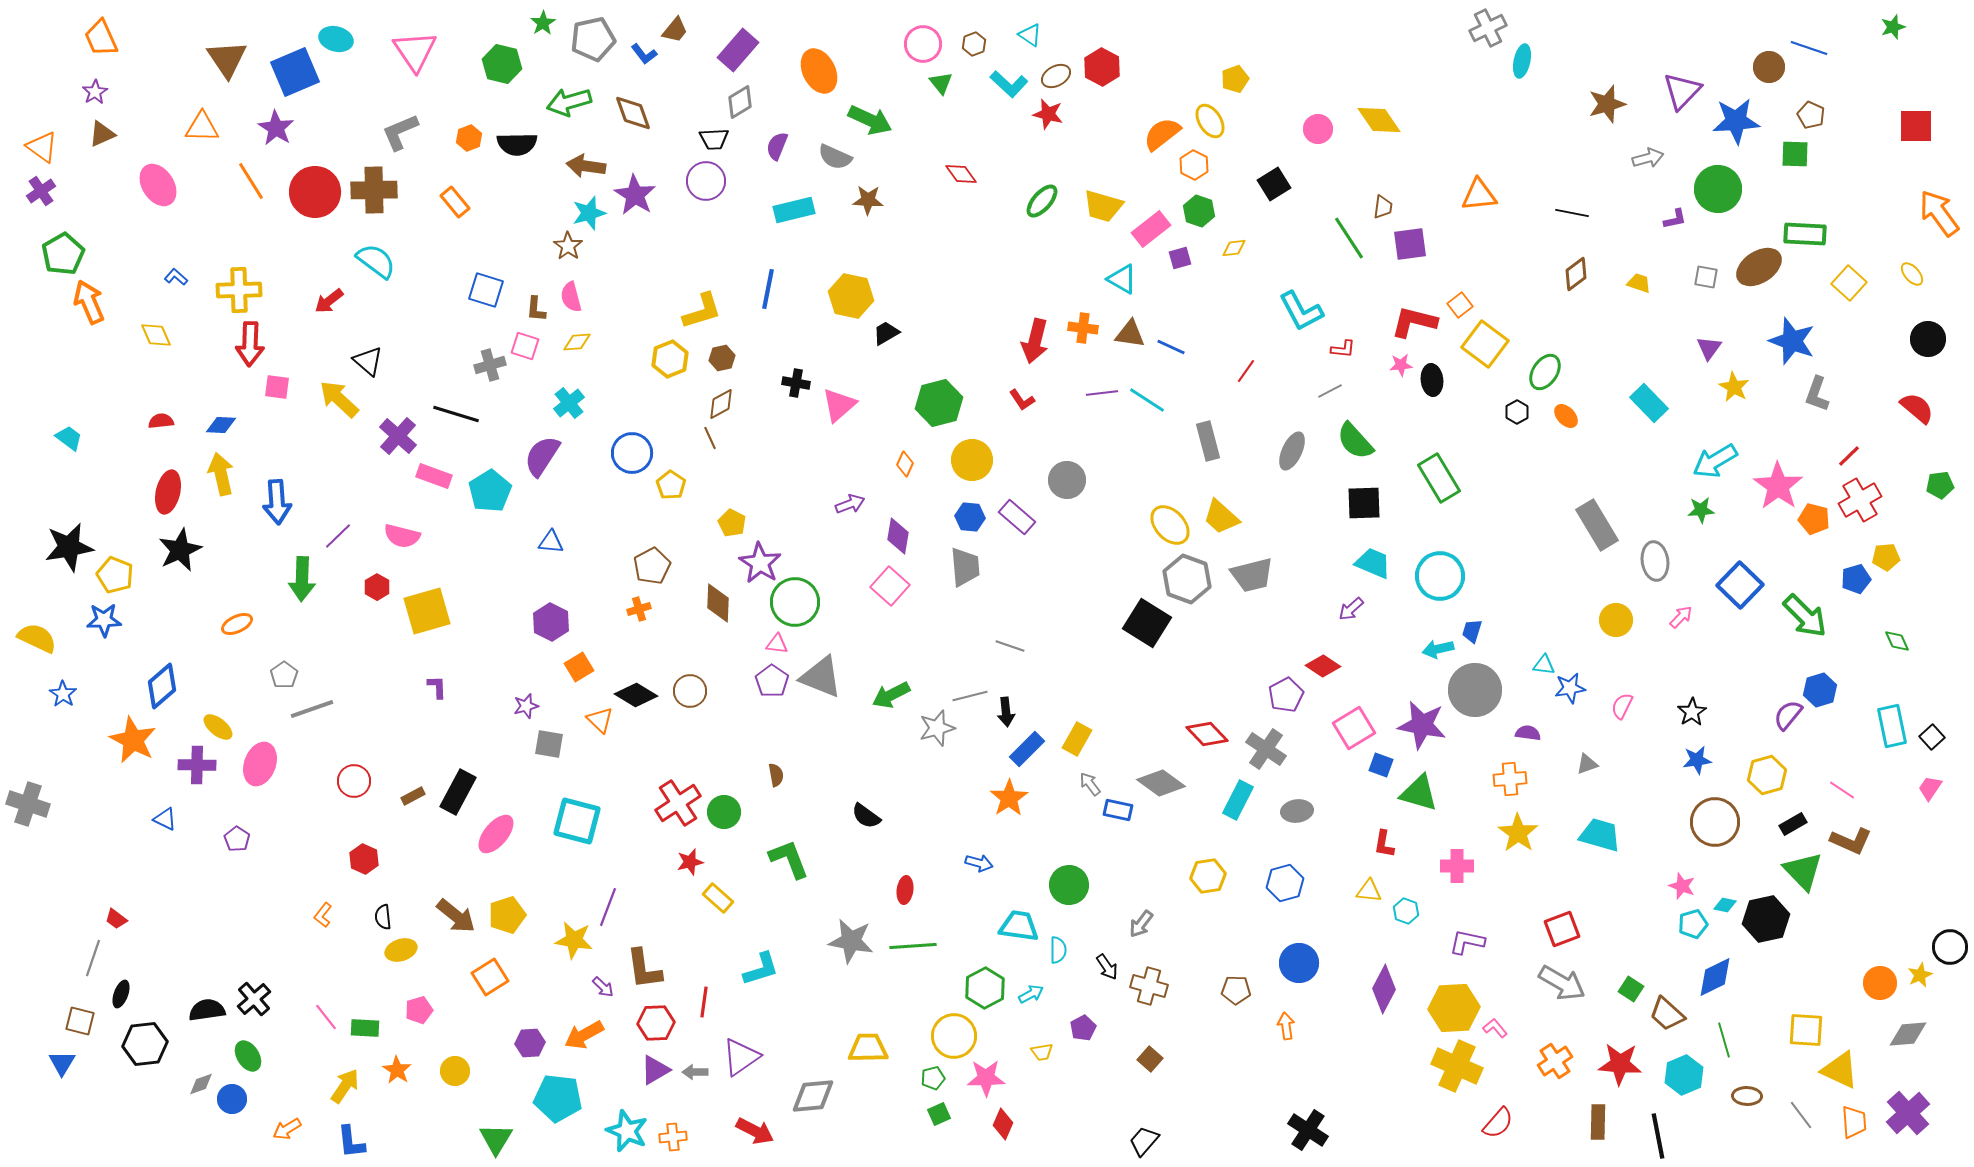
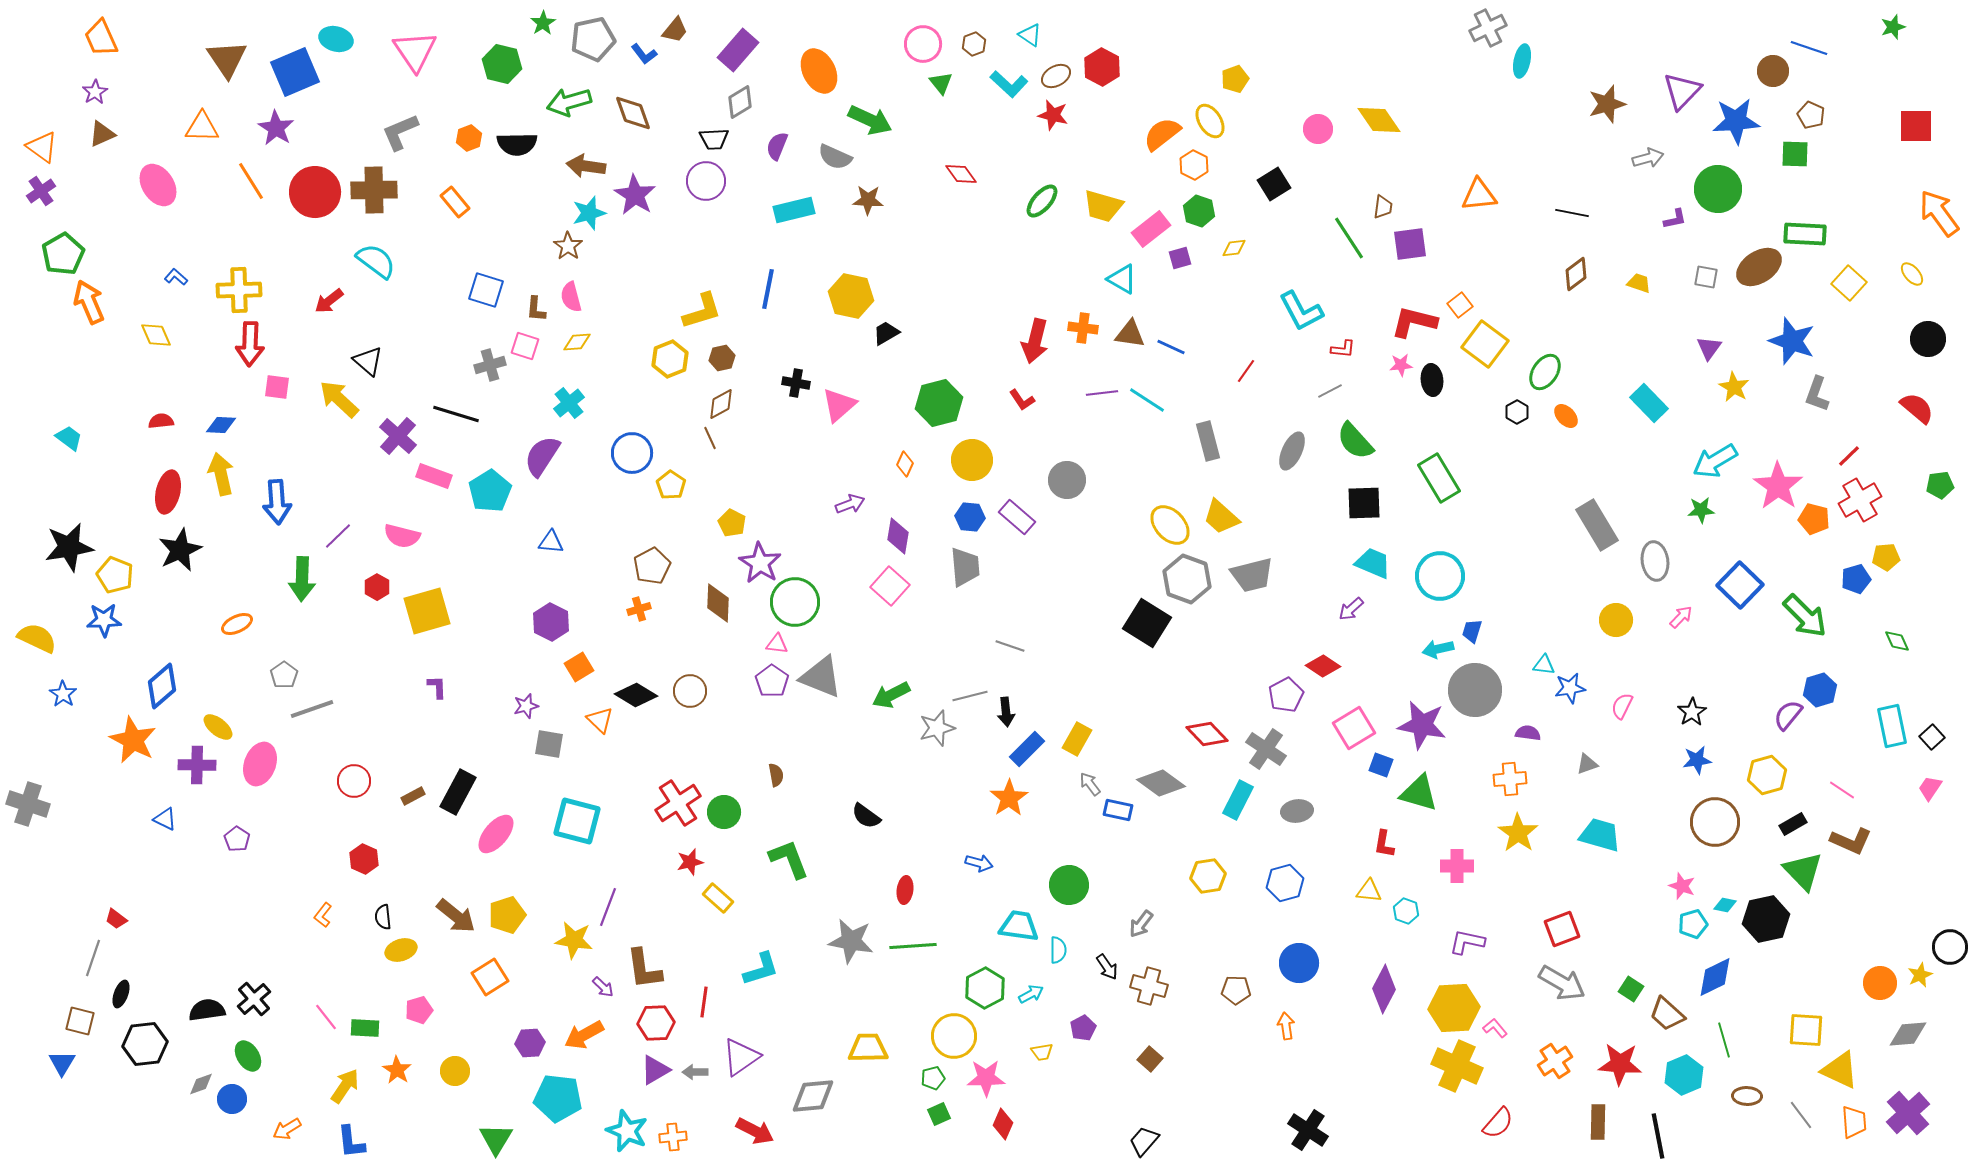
brown circle at (1769, 67): moved 4 px right, 4 px down
red star at (1048, 114): moved 5 px right, 1 px down
